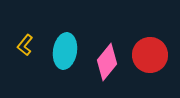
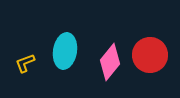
yellow L-shape: moved 18 px down; rotated 30 degrees clockwise
pink diamond: moved 3 px right
